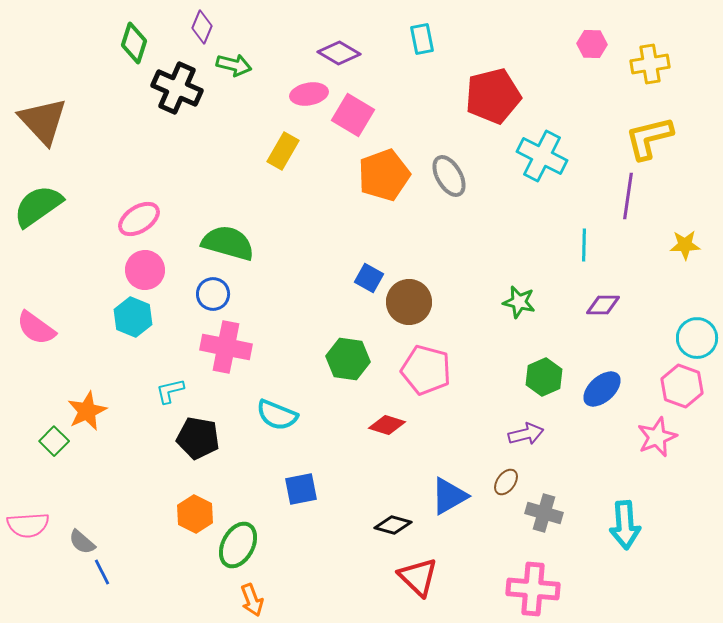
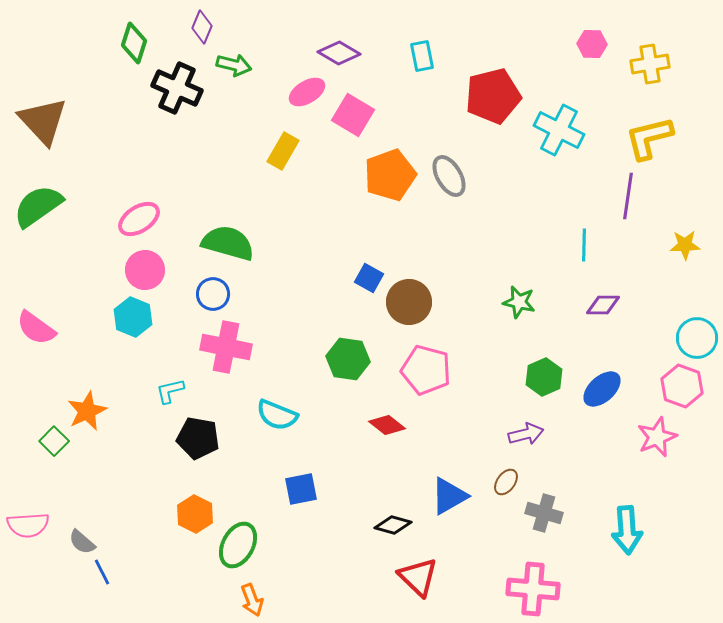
cyan rectangle at (422, 39): moved 17 px down
pink ellipse at (309, 94): moved 2 px left, 2 px up; rotated 21 degrees counterclockwise
cyan cross at (542, 156): moved 17 px right, 26 px up
orange pentagon at (384, 175): moved 6 px right
red diamond at (387, 425): rotated 21 degrees clockwise
cyan arrow at (625, 525): moved 2 px right, 5 px down
